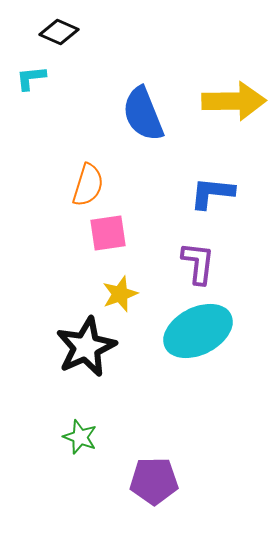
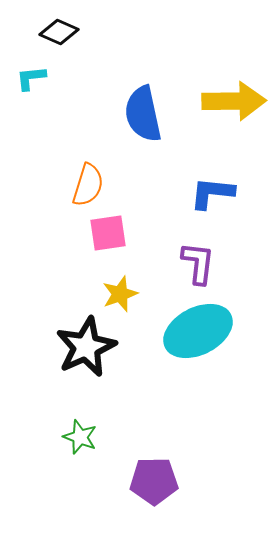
blue semicircle: rotated 10 degrees clockwise
